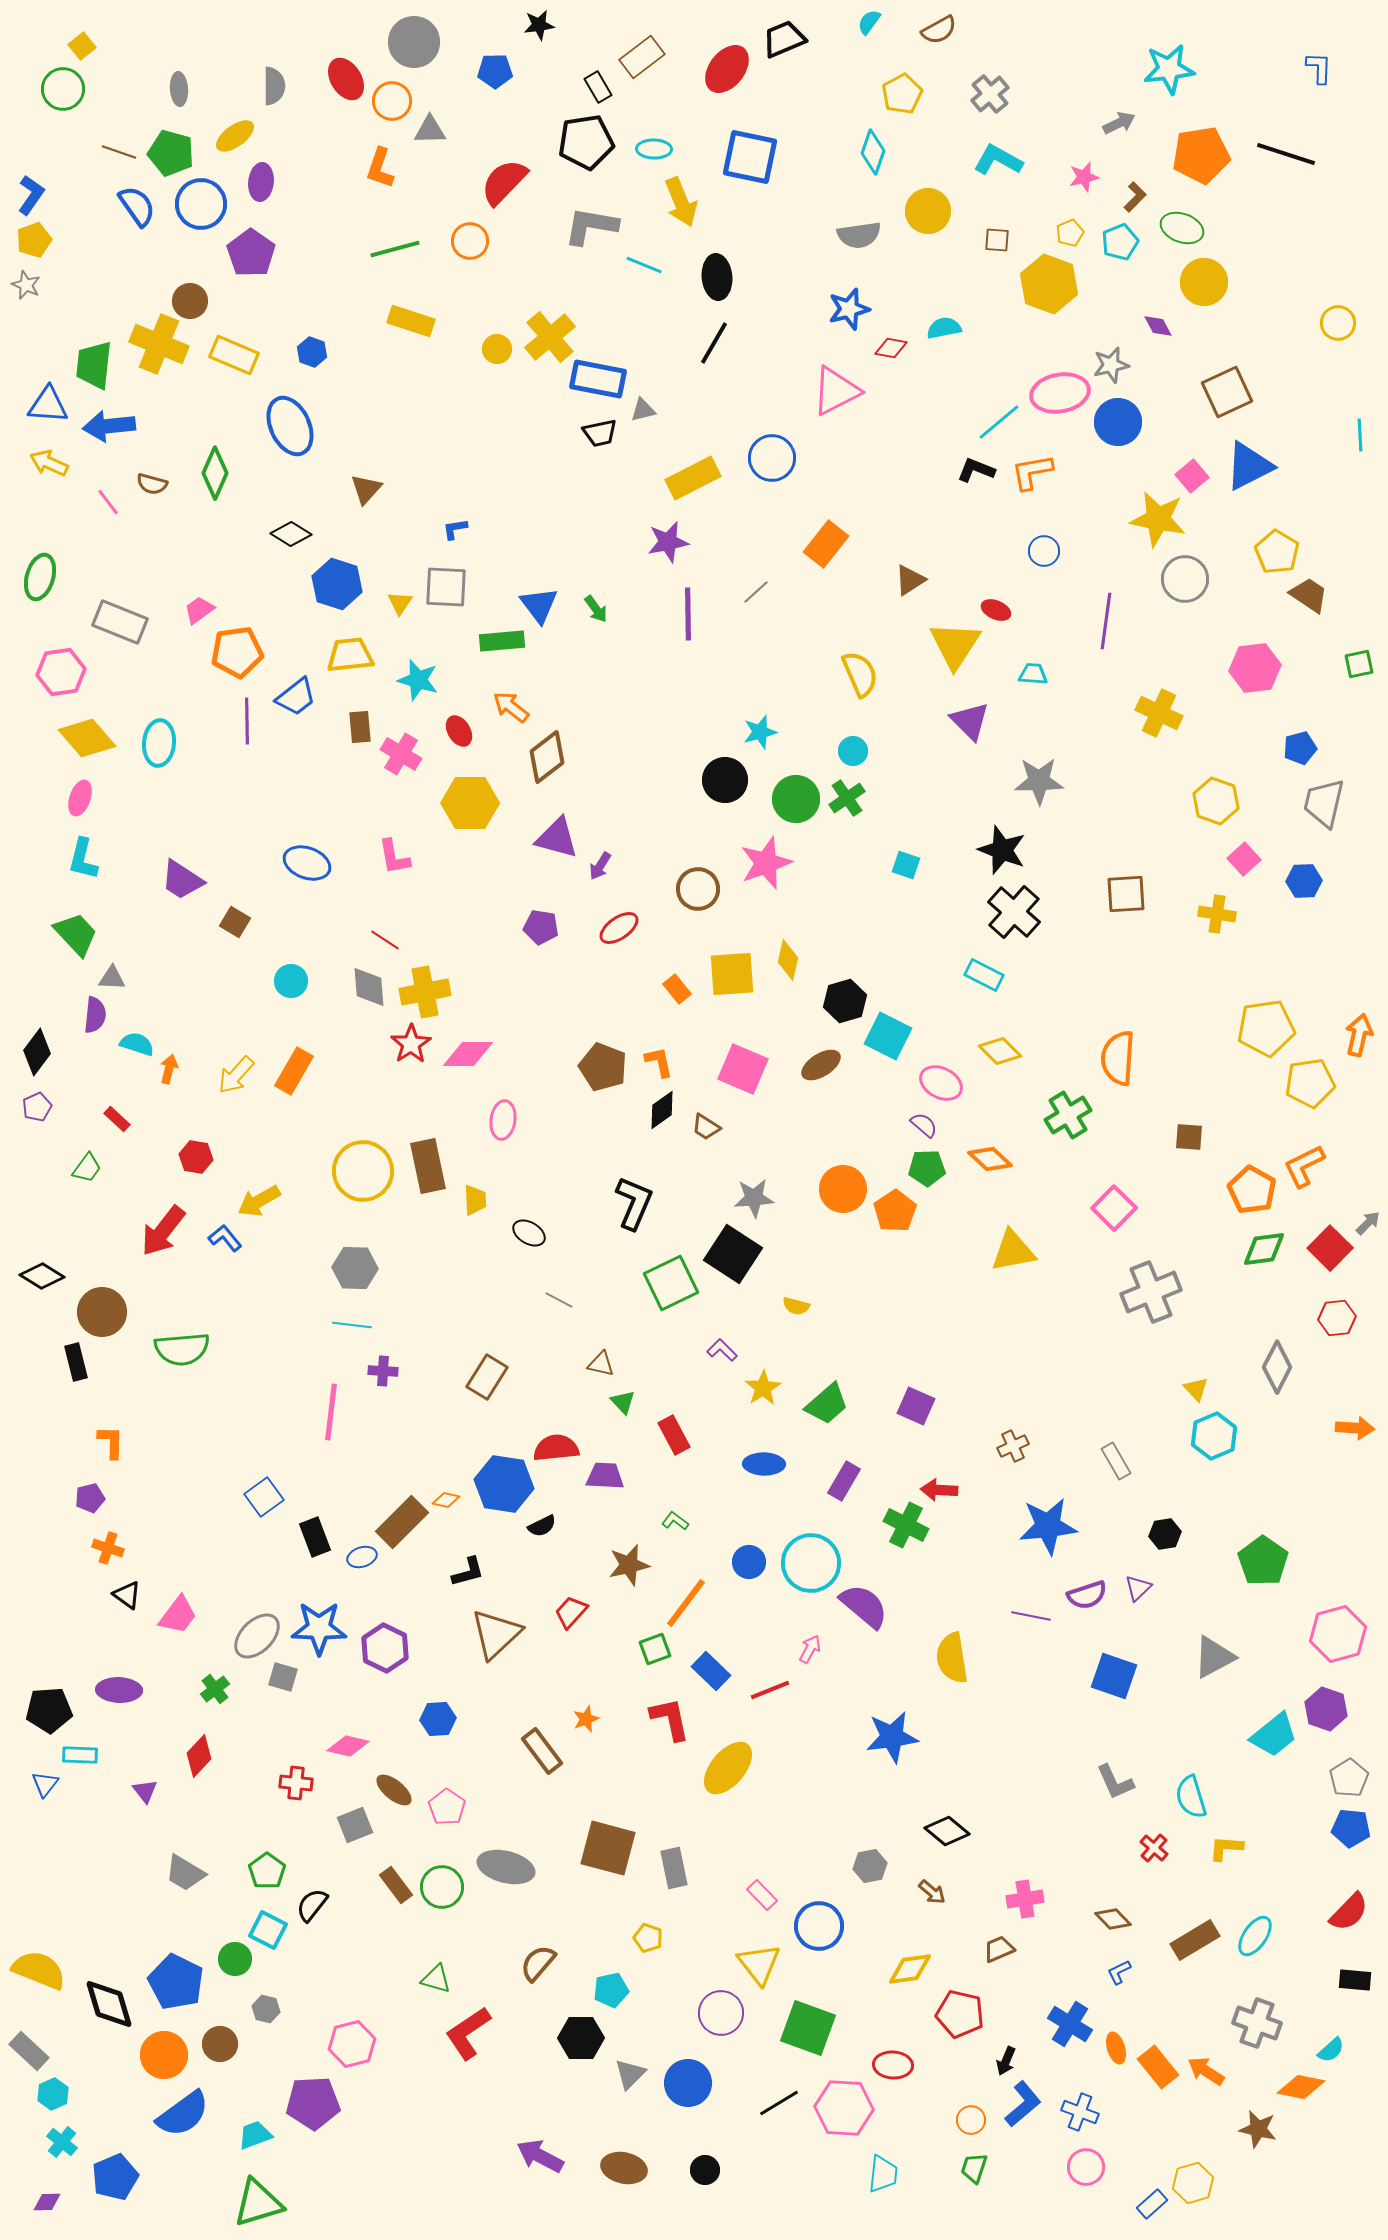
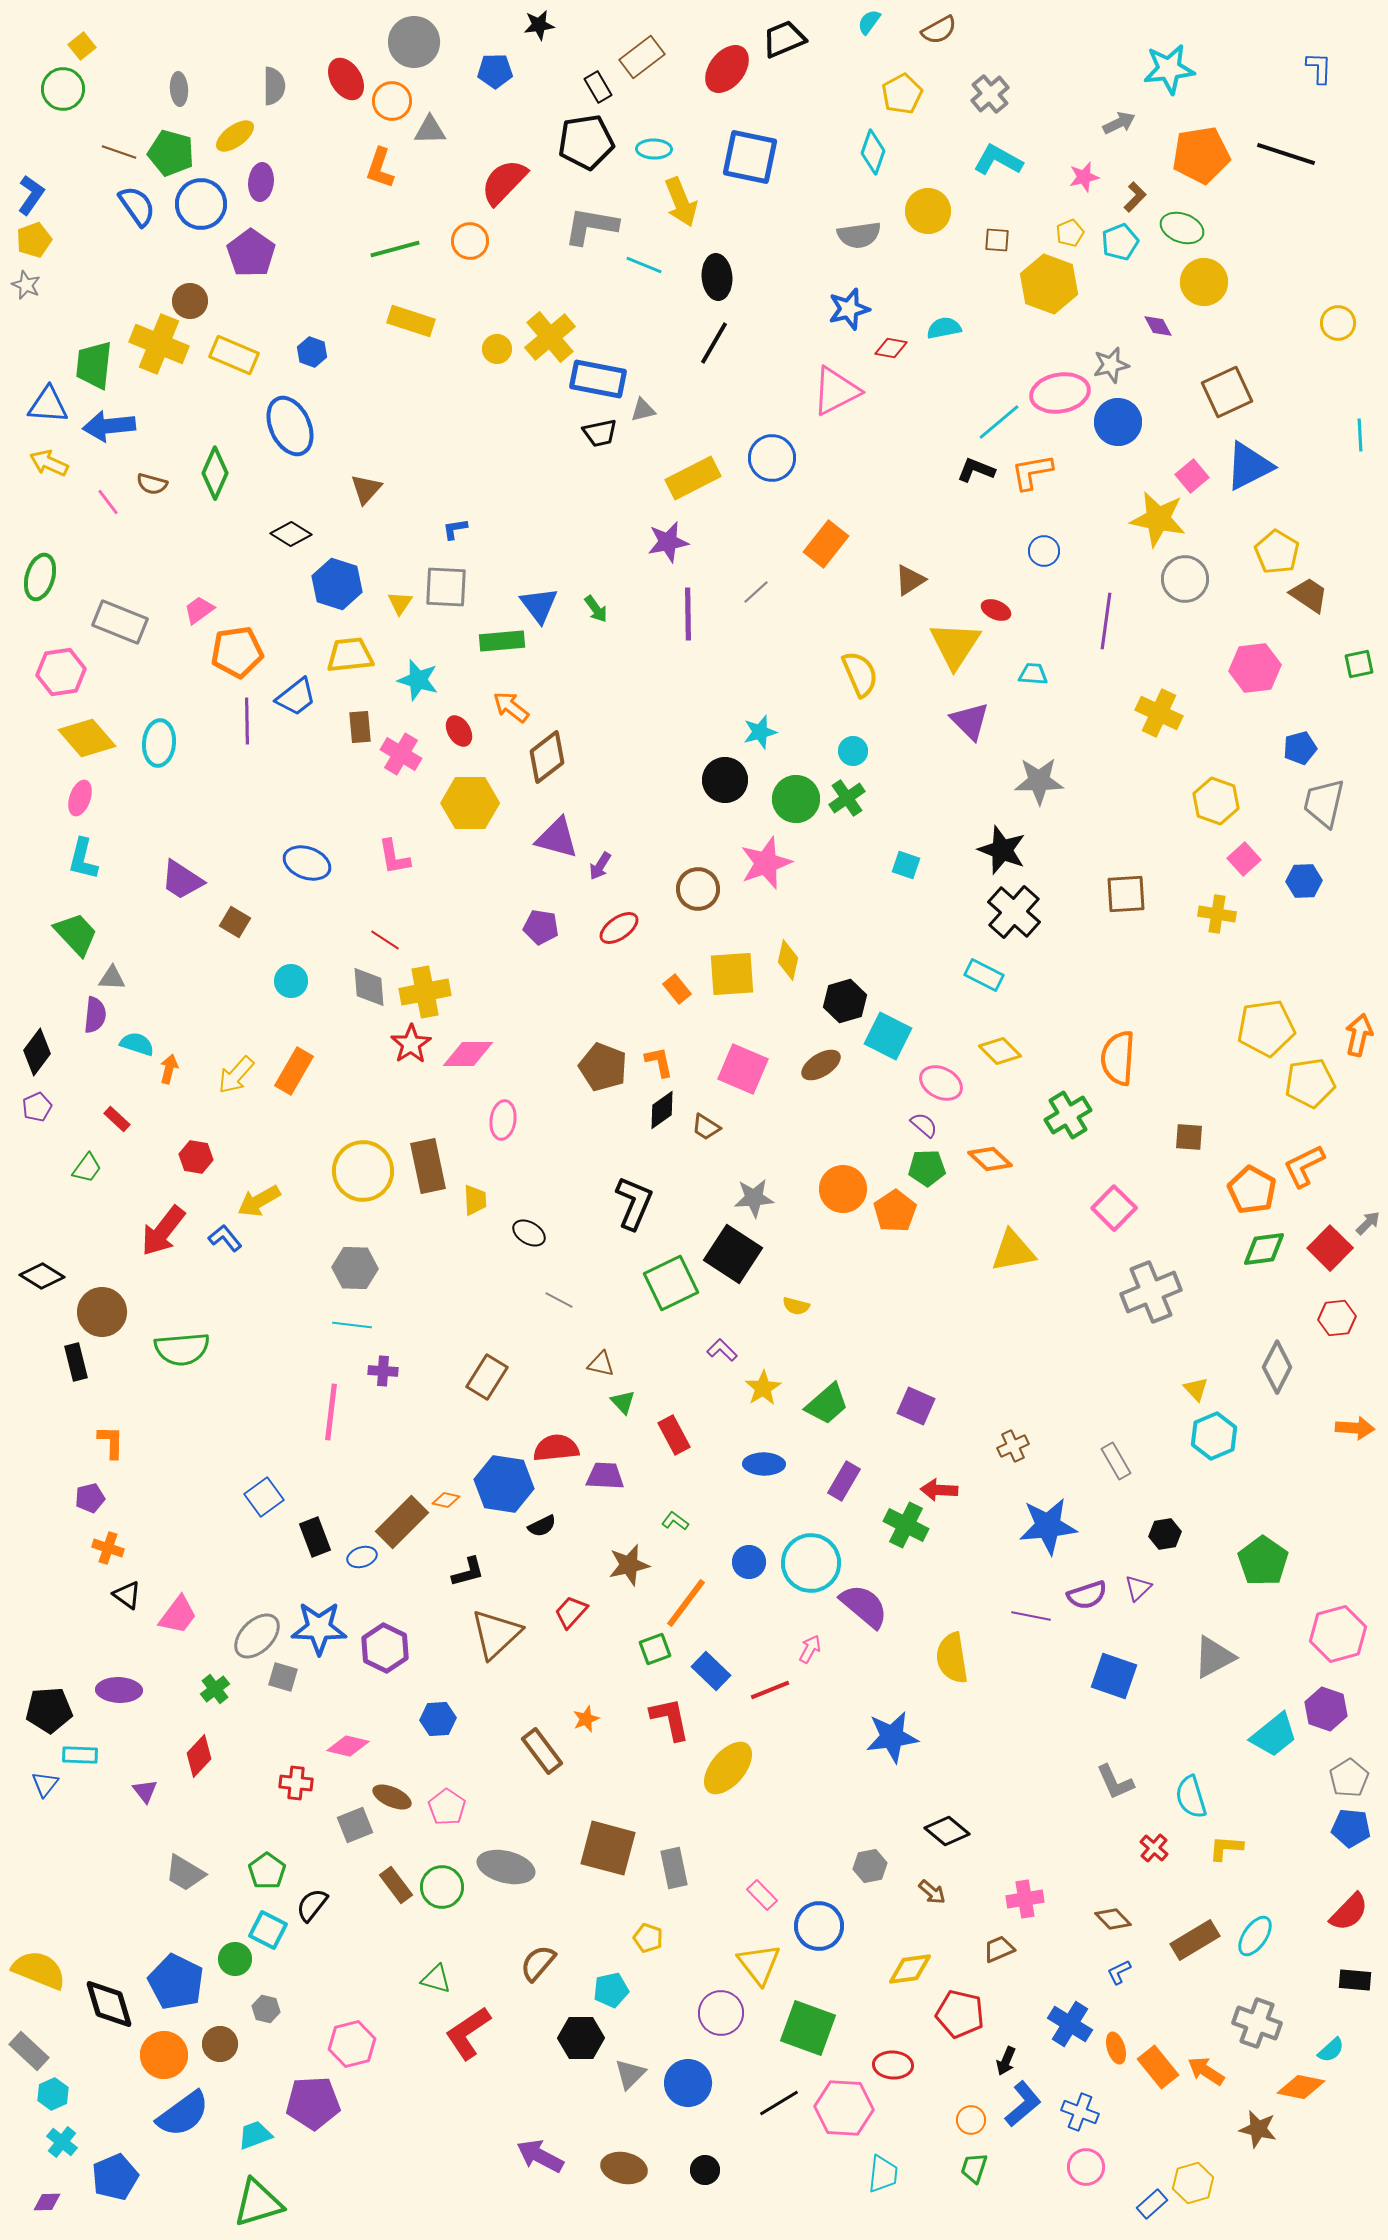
brown ellipse at (394, 1790): moved 2 px left, 7 px down; rotated 15 degrees counterclockwise
